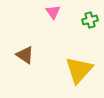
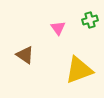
pink triangle: moved 5 px right, 16 px down
yellow triangle: rotated 28 degrees clockwise
